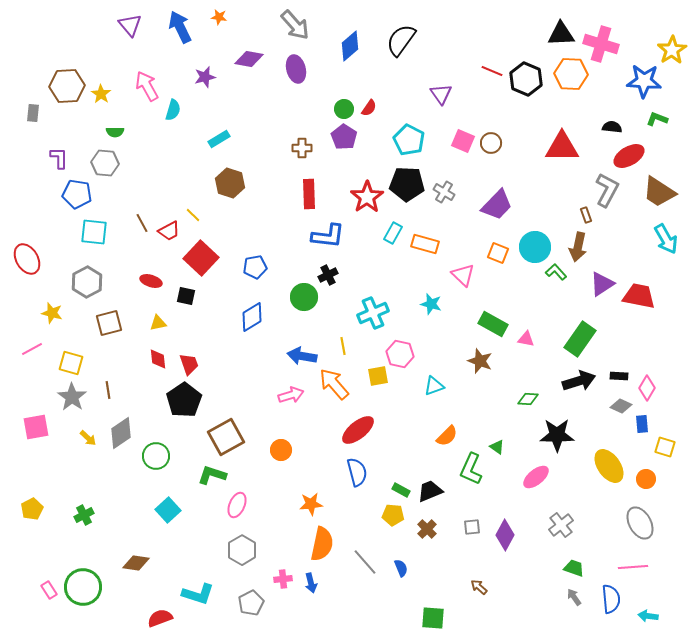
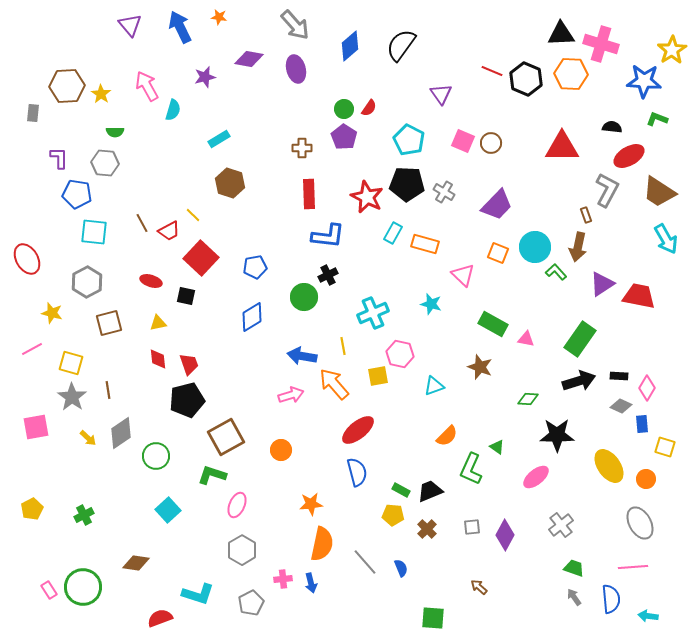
black semicircle at (401, 40): moved 5 px down
red star at (367, 197): rotated 12 degrees counterclockwise
brown star at (480, 361): moved 6 px down
black pentagon at (184, 400): moved 3 px right; rotated 20 degrees clockwise
